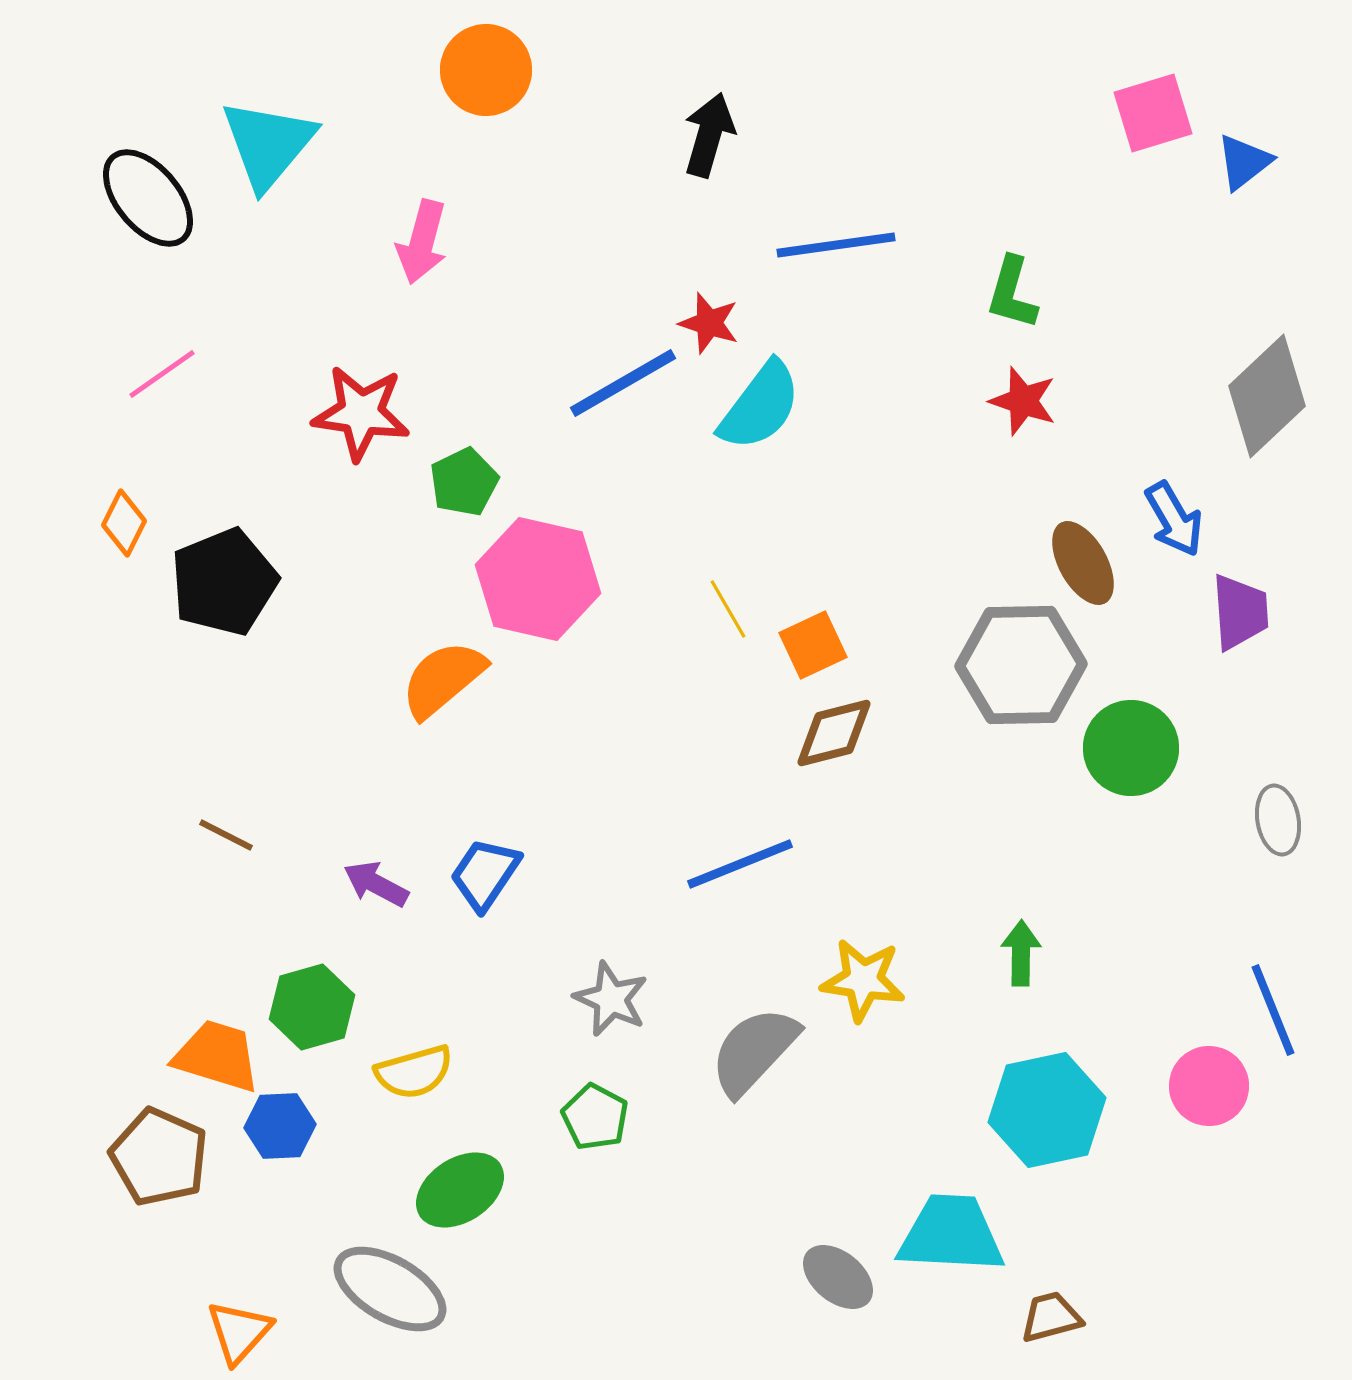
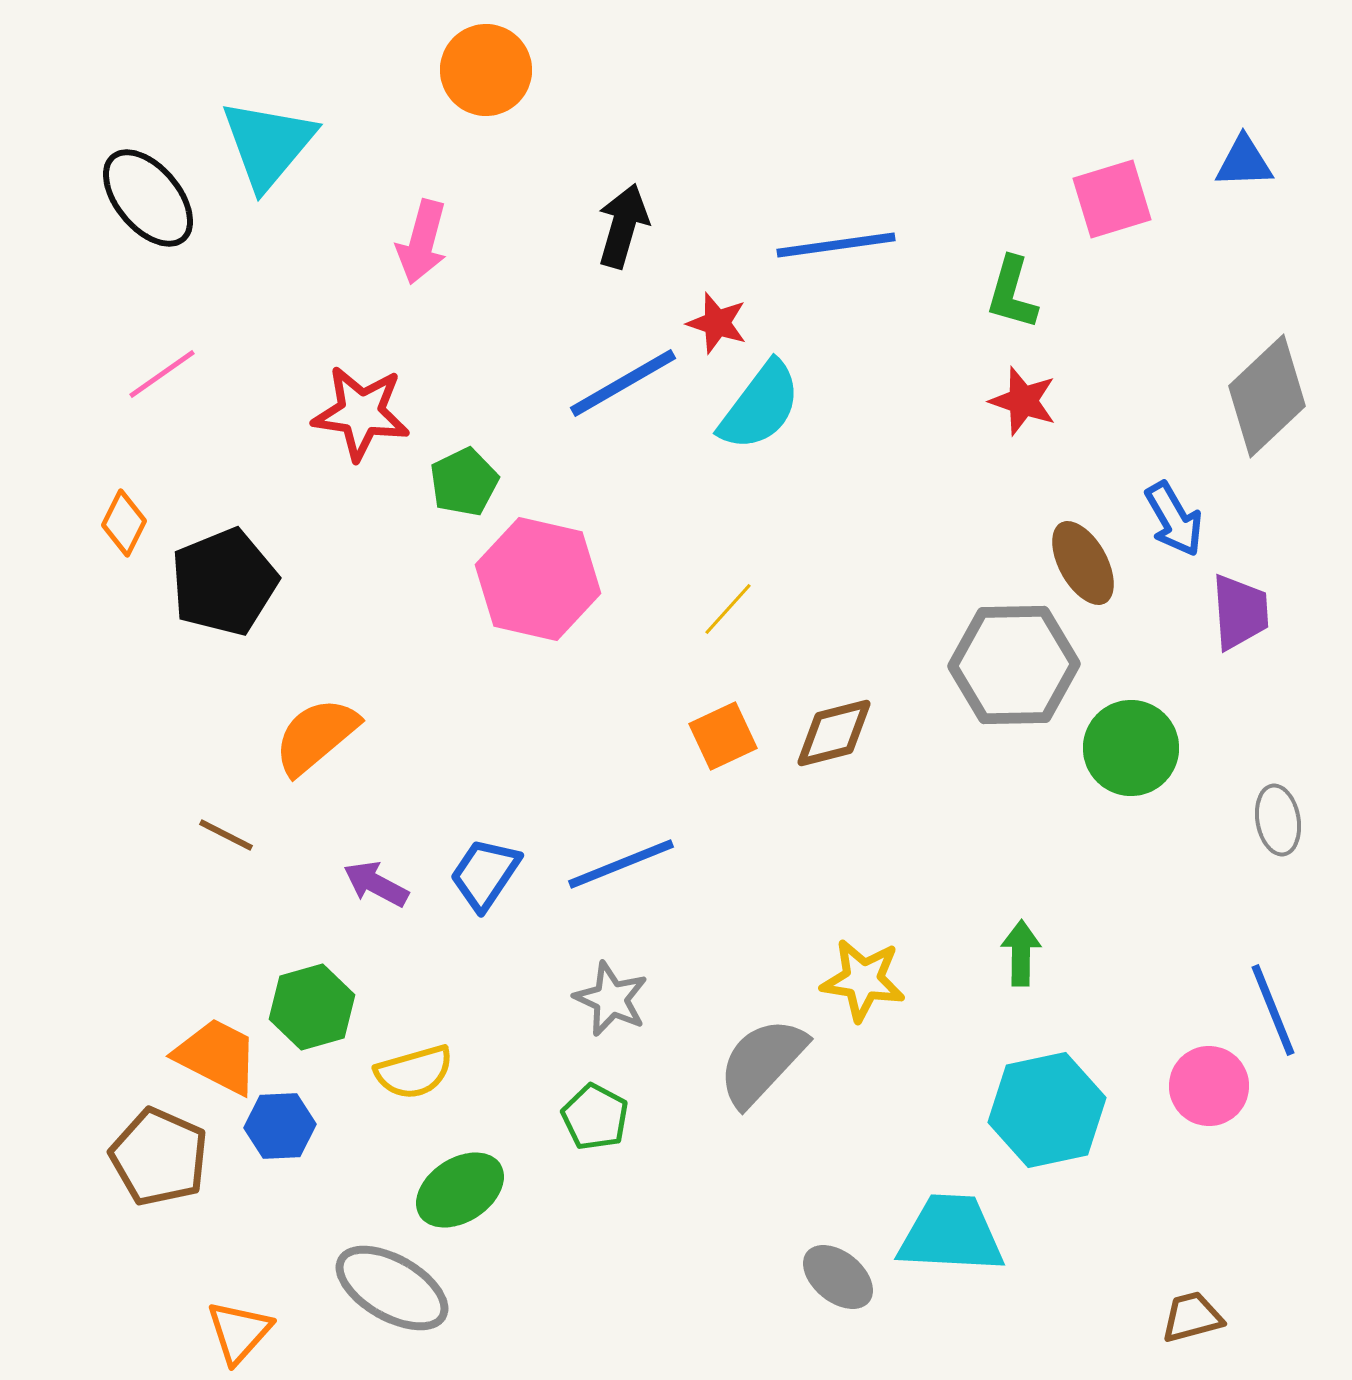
pink square at (1153, 113): moved 41 px left, 86 px down
black arrow at (709, 135): moved 86 px left, 91 px down
blue triangle at (1244, 162): rotated 36 degrees clockwise
red star at (709, 323): moved 8 px right
yellow line at (728, 609): rotated 72 degrees clockwise
orange square at (813, 645): moved 90 px left, 91 px down
gray hexagon at (1021, 665): moved 7 px left
orange semicircle at (443, 679): moved 127 px left, 57 px down
blue line at (740, 864): moved 119 px left
gray semicircle at (754, 1051): moved 8 px right, 11 px down
orange trapezoid at (217, 1056): rotated 10 degrees clockwise
gray ellipse at (390, 1289): moved 2 px right, 1 px up
brown trapezoid at (1051, 1317): moved 141 px right
